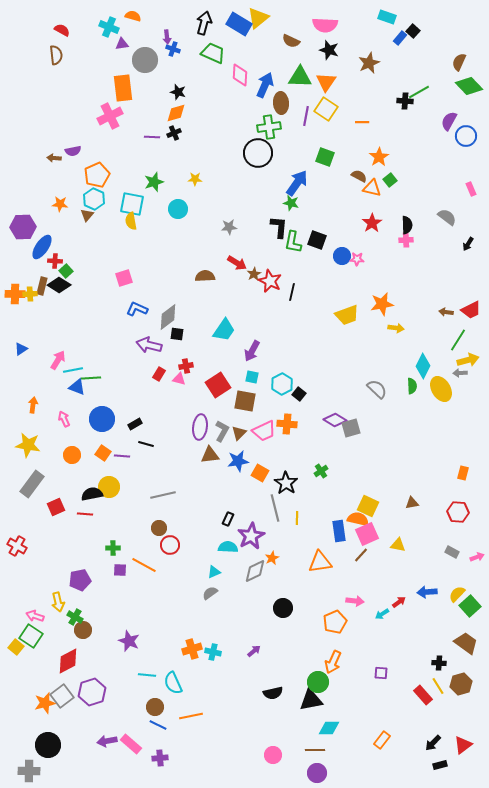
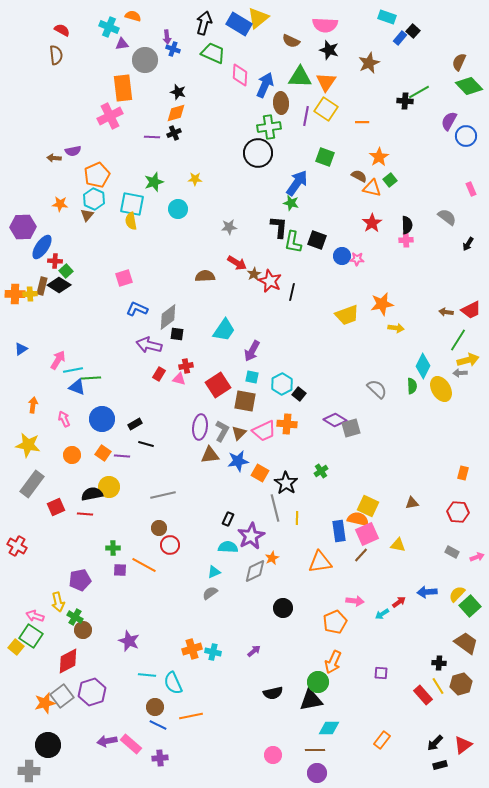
black arrow at (433, 743): moved 2 px right
